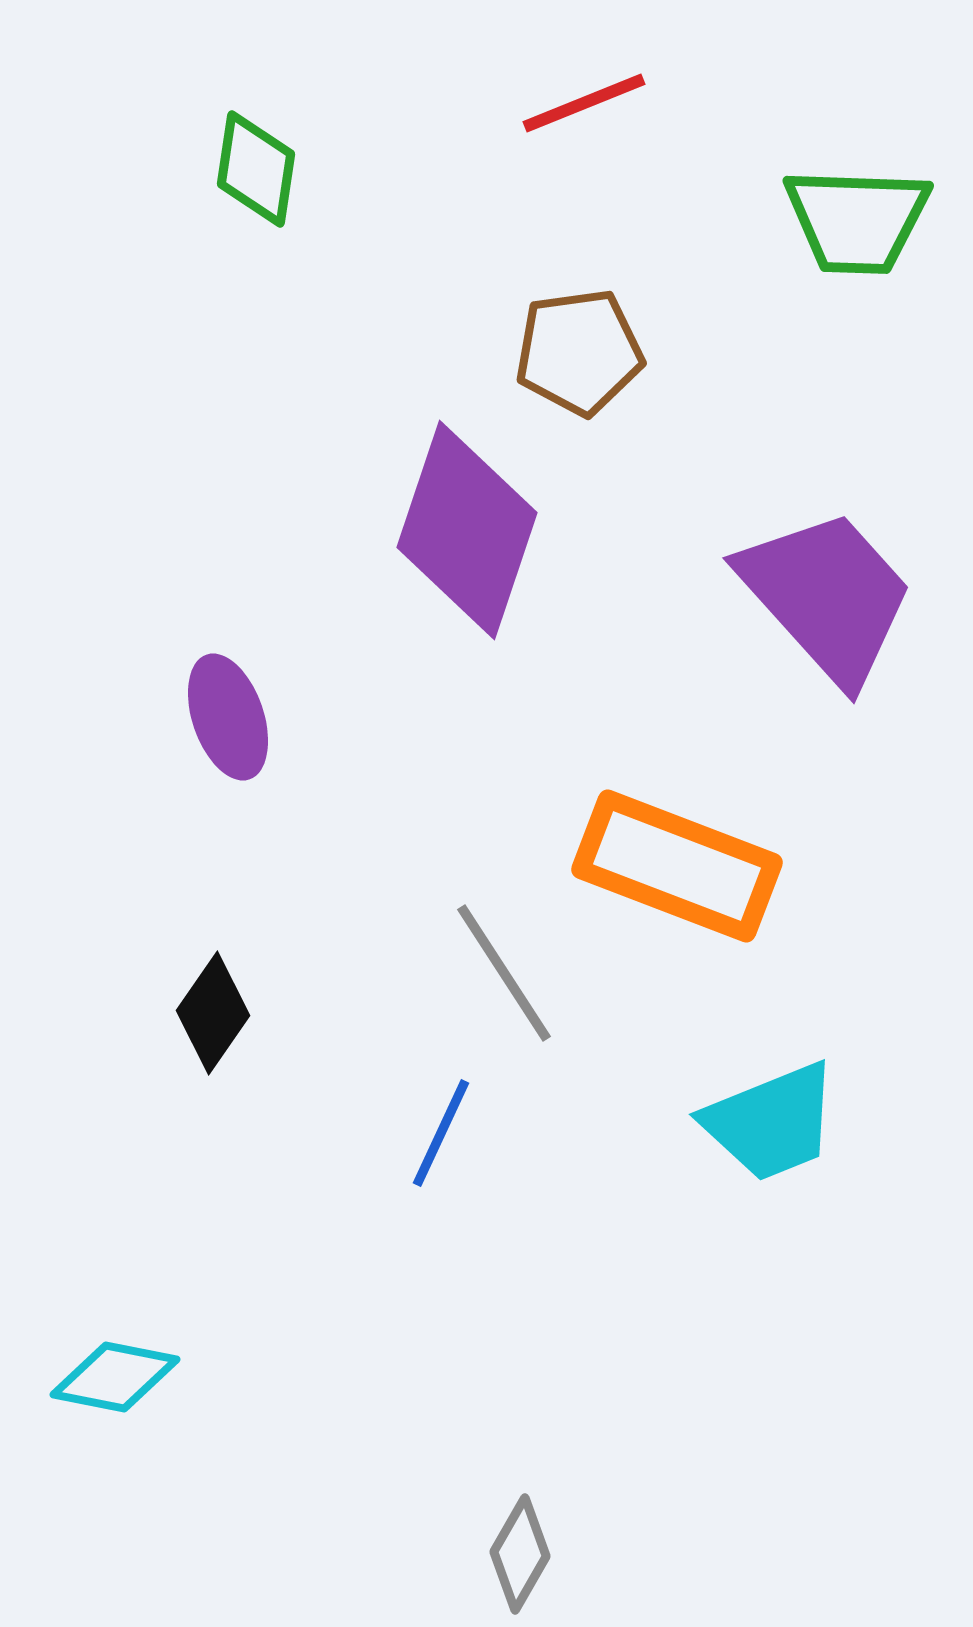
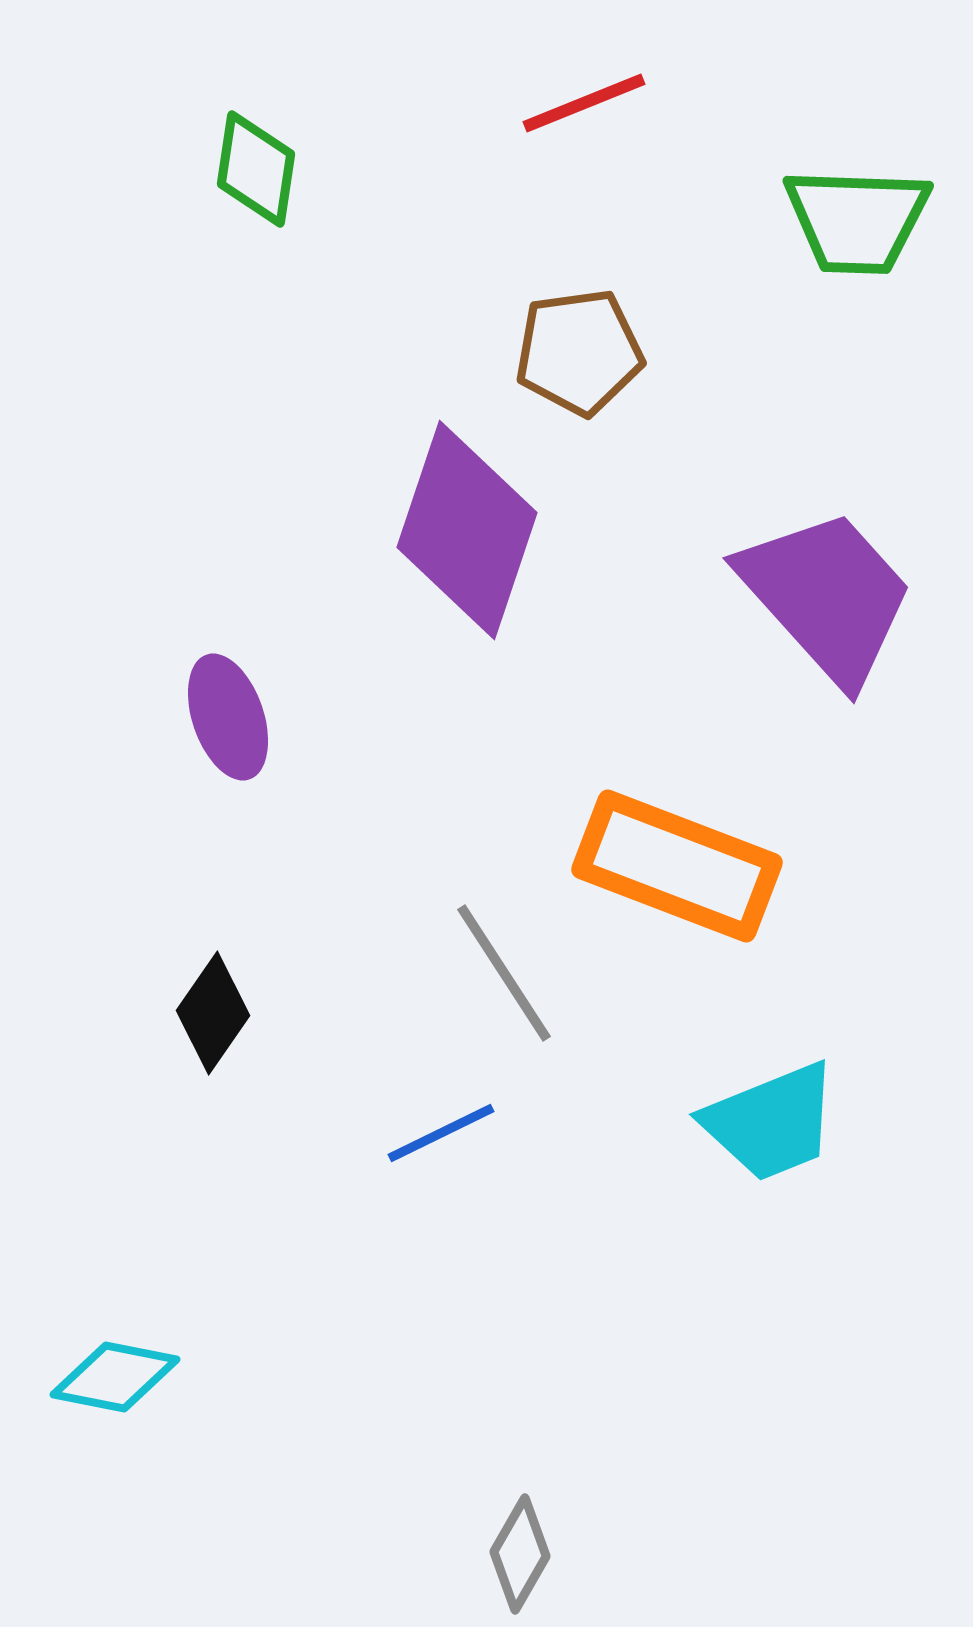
blue line: rotated 39 degrees clockwise
